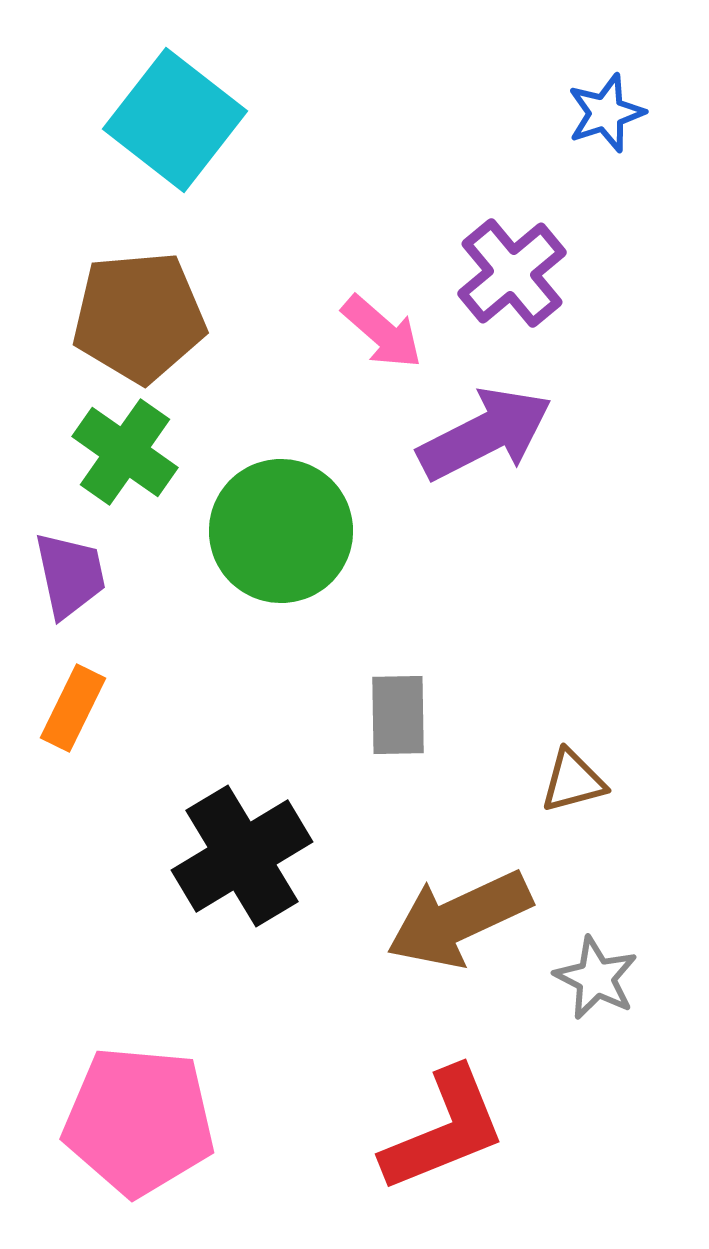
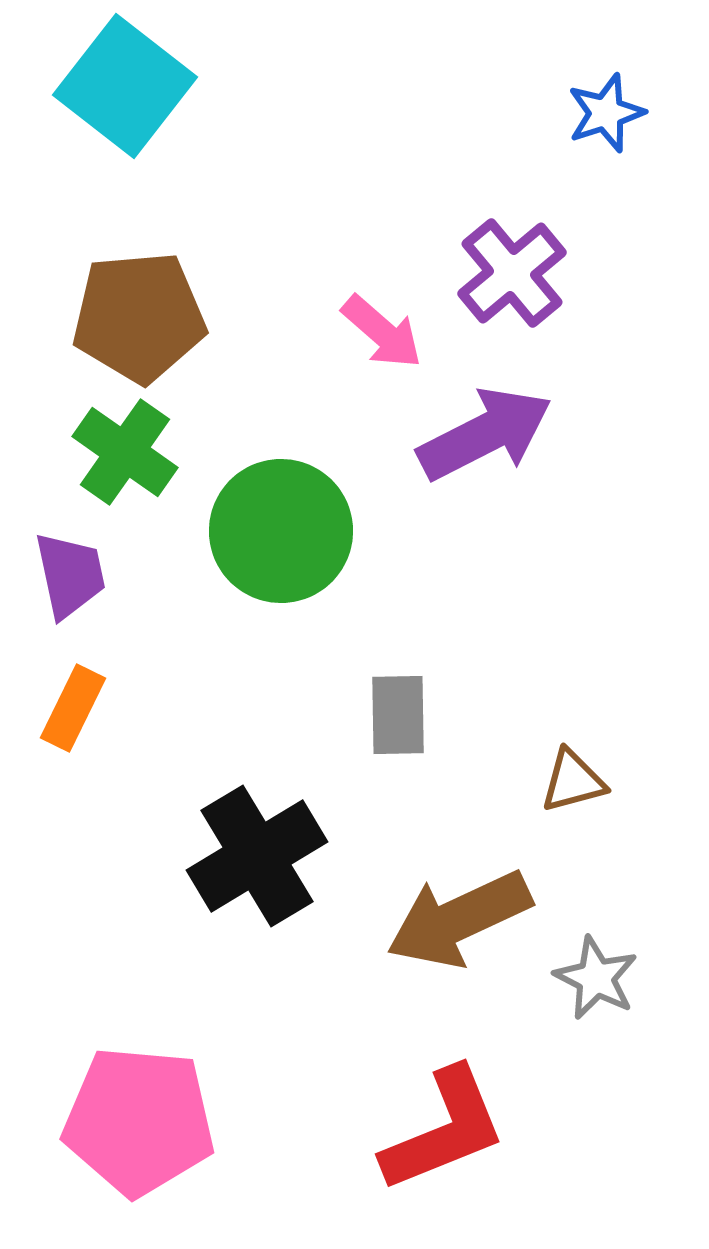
cyan square: moved 50 px left, 34 px up
black cross: moved 15 px right
